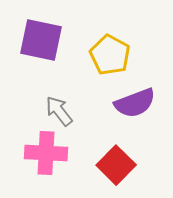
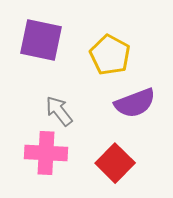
red square: moved 1 px left, 2 px up
